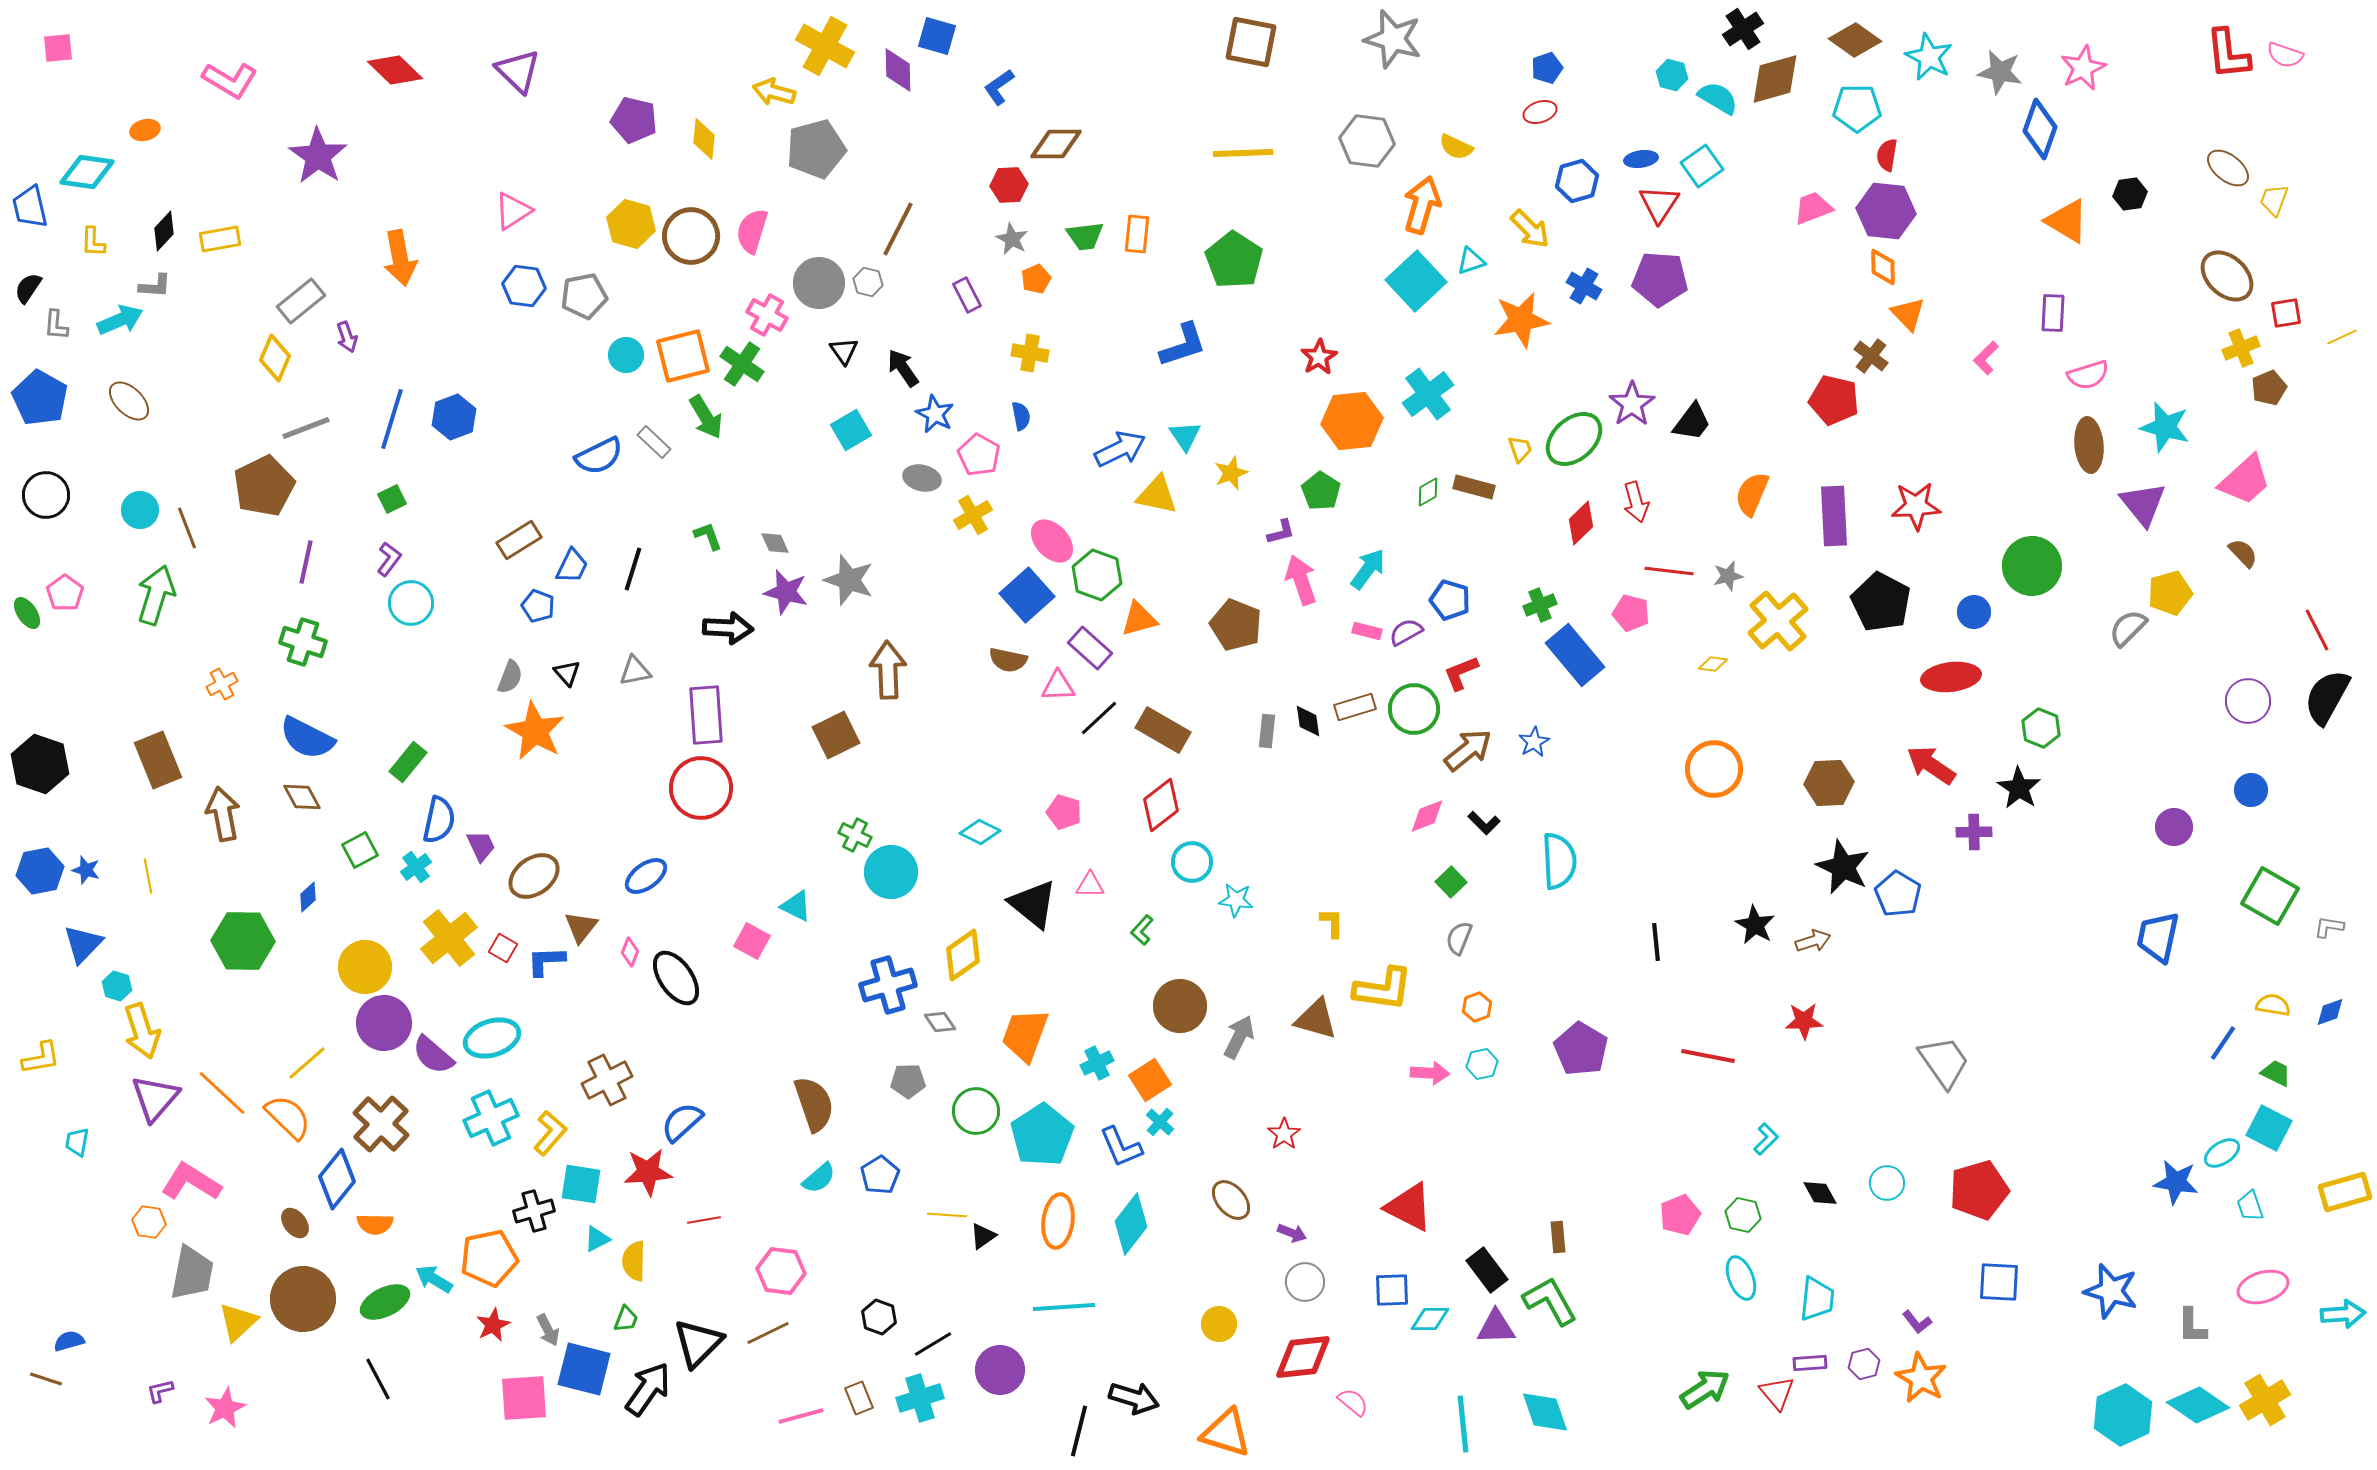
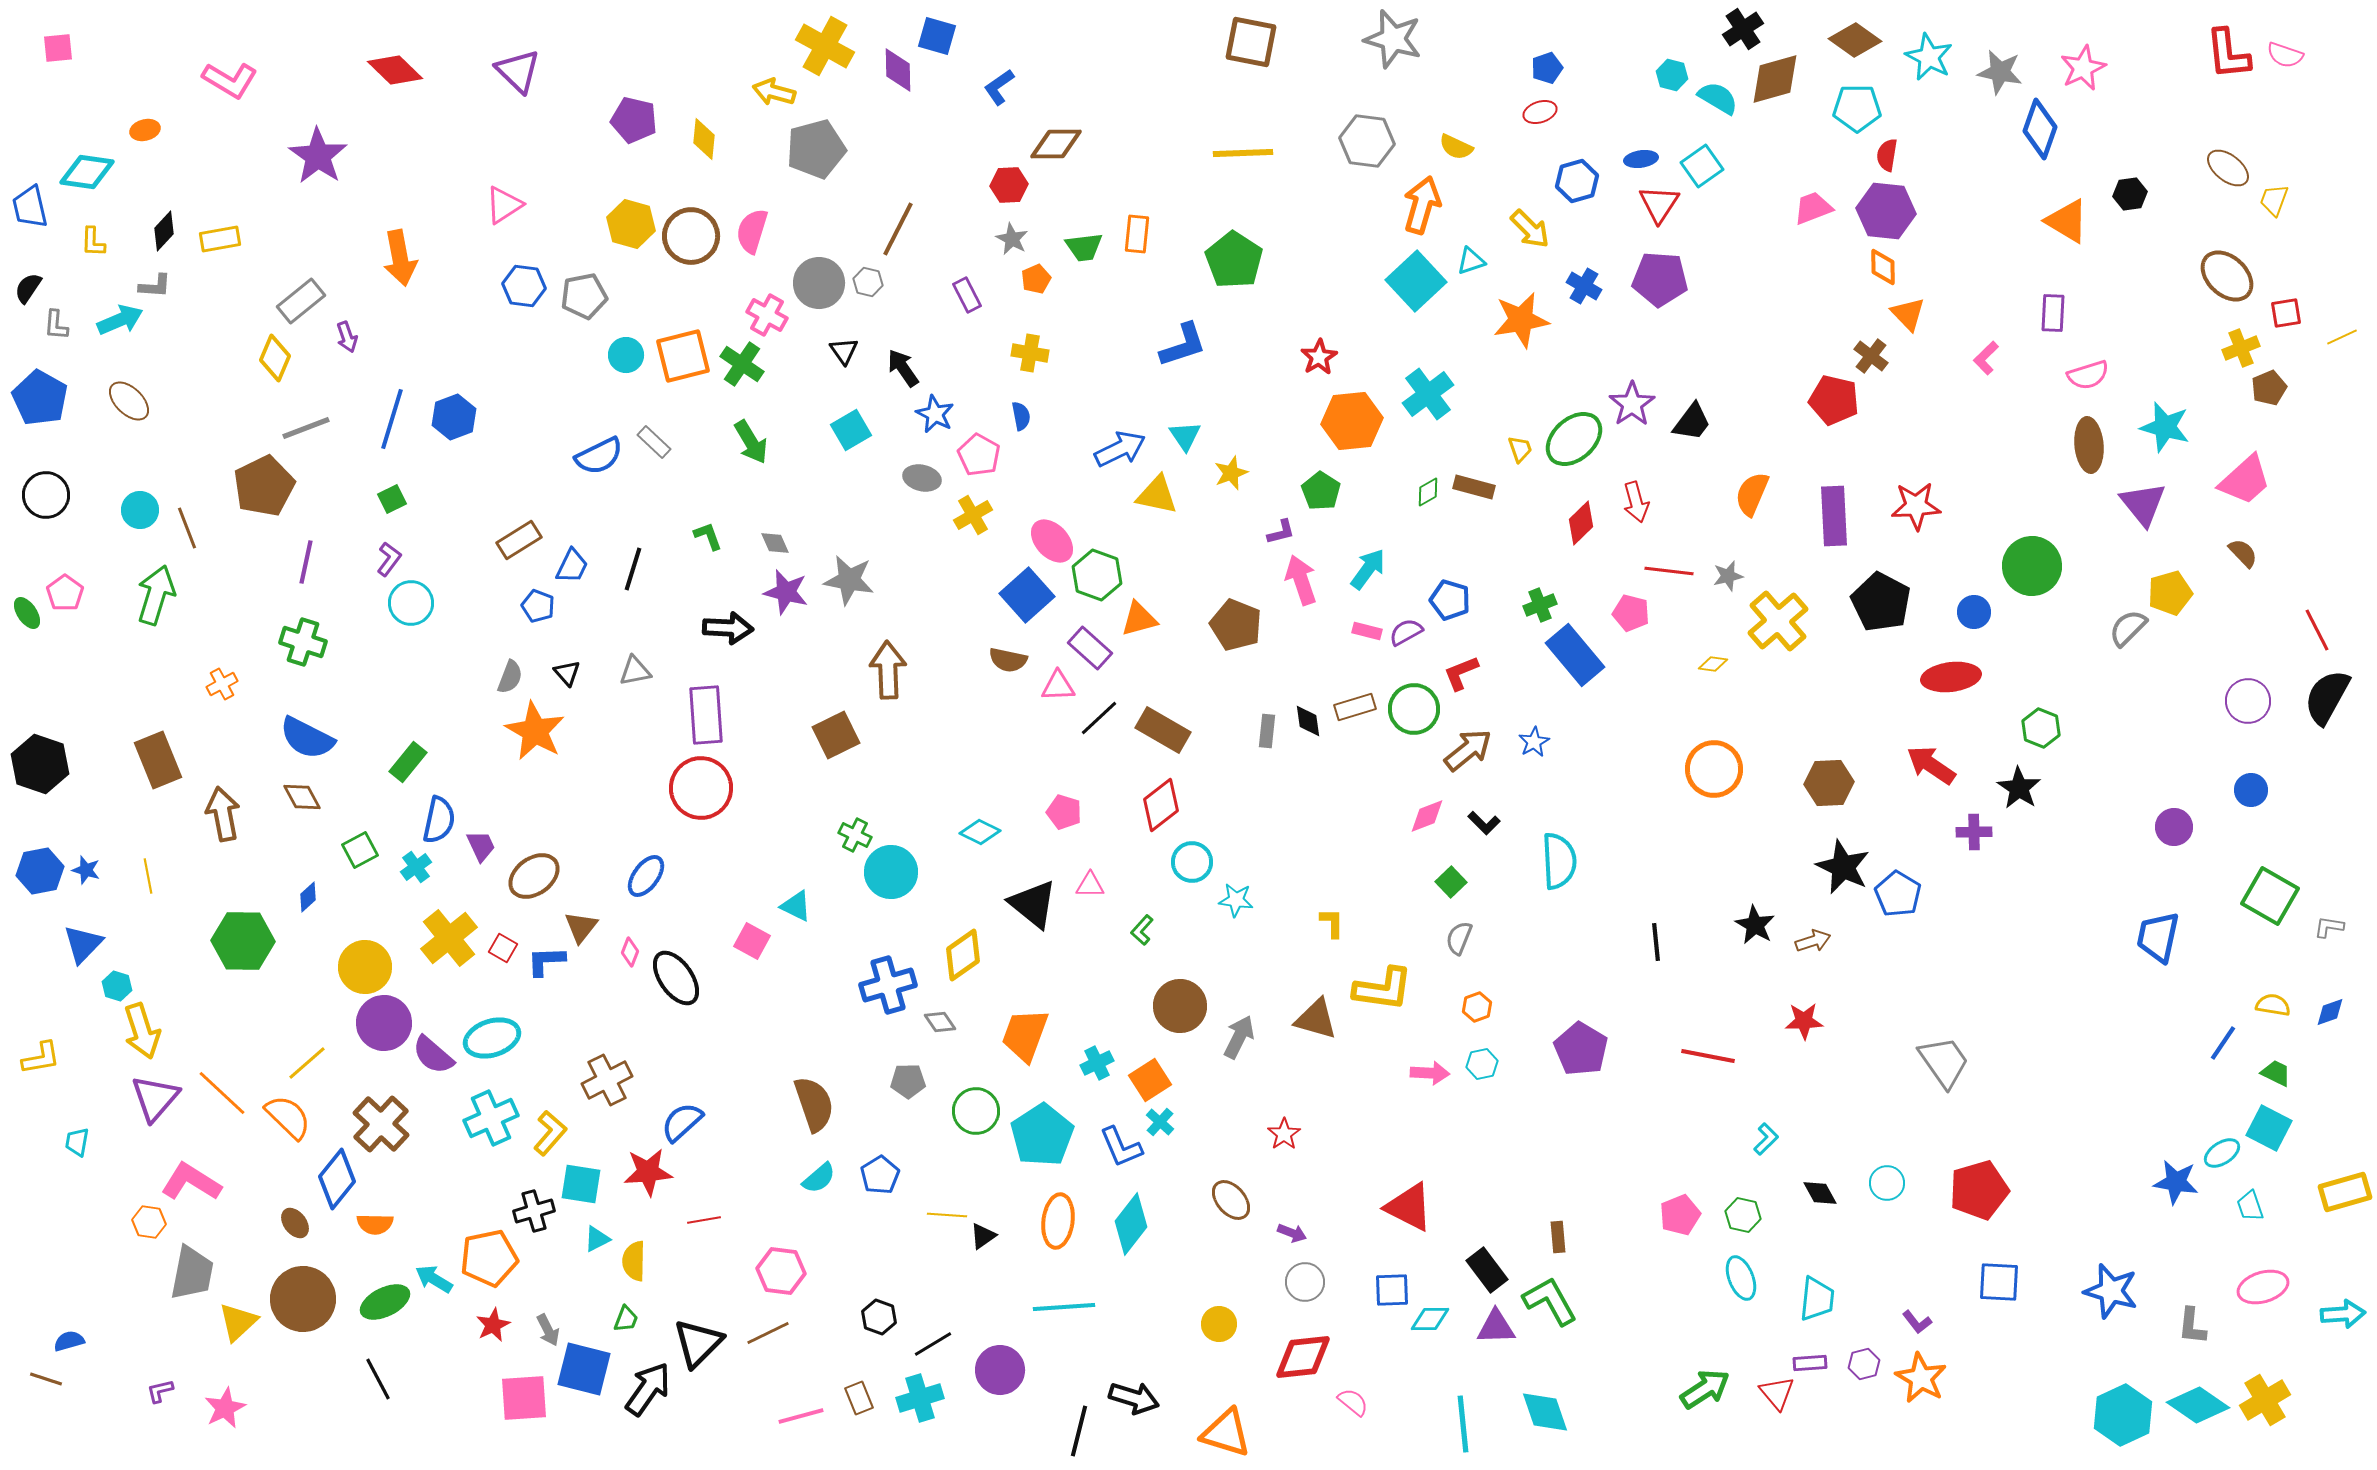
pink triangle at (513, 211): moved 9 px left, 6 px up
green trapezoid at (1085, 236): moved 1 px left, 11 px down
green arrow at (706, 417): moved 45 px right, 25 px down
gray star at (849, 580): rotated 9 degrees counterclockwise
blue ellipse at (646, 876): rotated 18 degrees counterclockwise
gray L-shape at (2192, 1326): rotated 6 degrees clockwise
